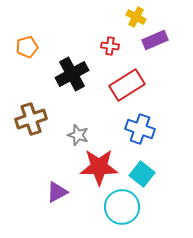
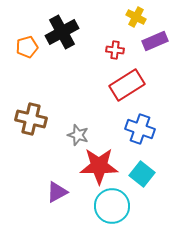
purple rectangle: moved 1 px down
red cross: moved 5 px right, 4 px down
black cross: moved 10 px left, 42 px up
brown cross: rotated 32 degrees clockwise
red star: moved 1 px up
cyan circle: moved 10 px left, 1 px up
